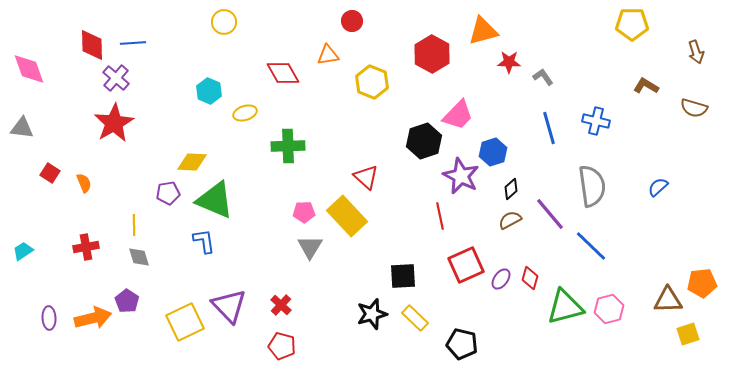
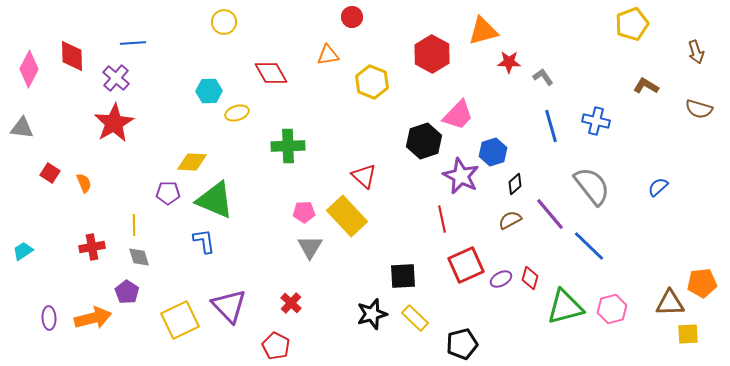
red circle at (352, 21): moved 4 px up
yellow pentagon at (632, 24): rotated 20 degrees counterclockwise
red diamond at (92, 45): moved 20 px left, 11 px down
pink diamond at (29, 69): rotated 48 degrees clockwise
red diamond at (283, 73): moved 12 px left
cyan hexagon at (209, 91): rotated 25 degrees counterclockwise
brown semicircle at (694, 108): moved 5 px right, 1 px down
yellow ellipse at (245, 113): moved 8 px left
blue line at (549, 128): moved 2 px right, 2 px up
red triangle at (366, 177): moved 2 px left, 1 px up
gray semicircle at (592, 186): rotated 30 degrees counterclockwise
black diamond at (511, 189): moved 4 px right, 5 px up
purple pentagon at (168, 193): rotated 10 degrees clockwise
red line at (440, 216): moved 2 px right, 3 px down
blue line at (591, 246): moved 2 px left
red cross at (86, 247): moved 6 px right
purple ellipse at (501, 279): rotated 25 degrees clockwise
brown triangle at (668, 300): moved 2 px right, 3 px down
purple pentagon at (127, 301): moved 9 px up
red cross at (281, 305): moved 10 px right, 2 px up
pink hexagon at (609, 309): moved 3 px right
yellow square at (185, 322): moved 5 px left, 2 px up
yellow square at (688, 334): rotated 15 degrees clockwise
black pentagon at (462, 344): rotated 28 degrees counterclockwise
red pentagon at (282, 346): moved 6 px left; rotated 12 degrees clockwise
